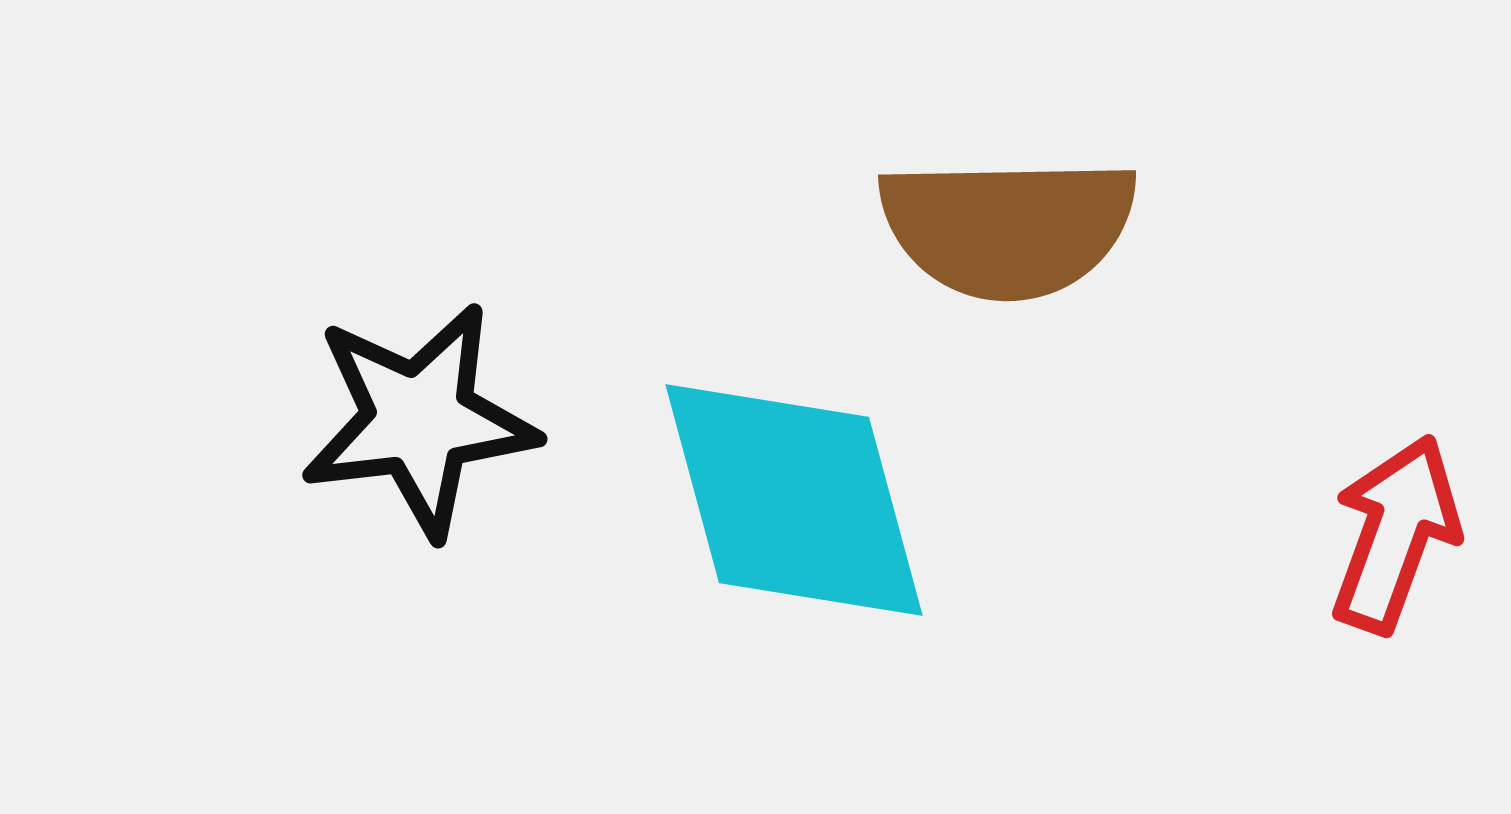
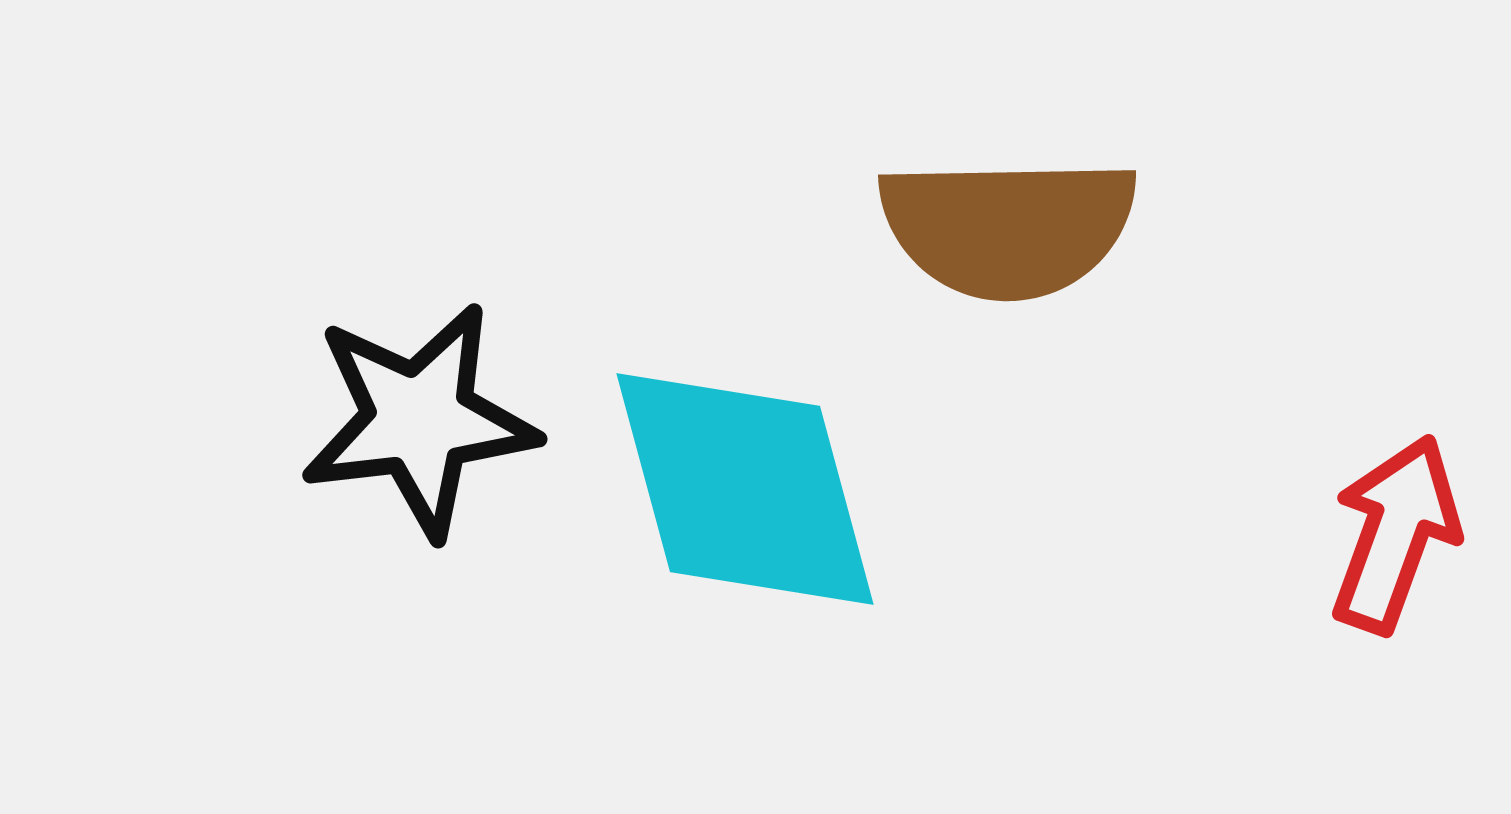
cyan diamond: moved 49 px left, 11 px up
